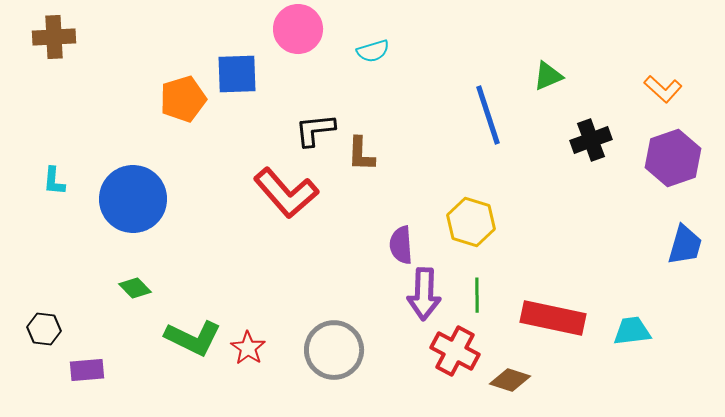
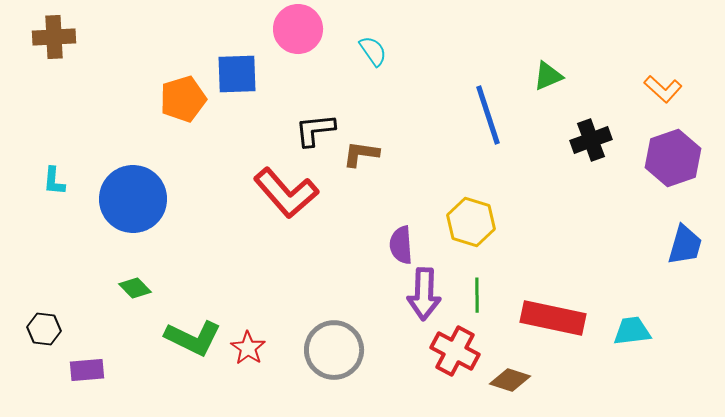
cyan semicircle: rotated 108 degrees counterclockwise
brown L-shape: rotated 96 degrees clockwise
